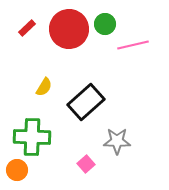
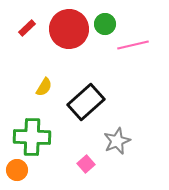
gray star: rotated 24 degrees counterclockwise
